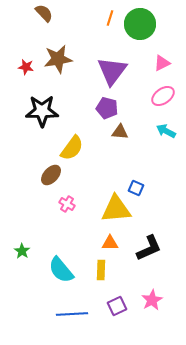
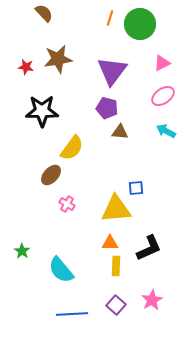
blue square: rotated 28 degrees counterclockwise
yellow rectangle: moved 15 px right, 4 px up
purple square: moved 1 px left, 1 px up; rotated 24 degrees counterclockwise
